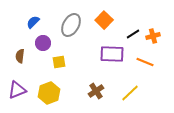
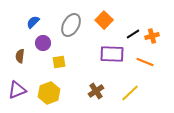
orange cross: moved 1 px left
